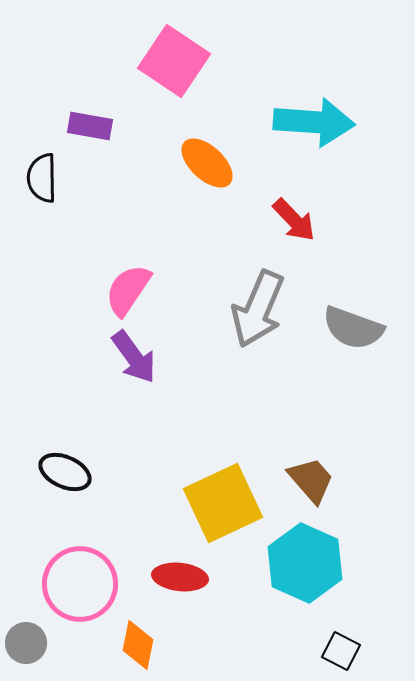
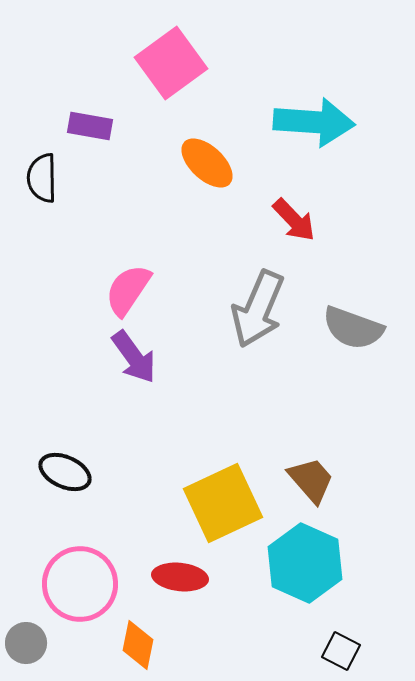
pink square: moved 3 px left, 2 px down; rotated 20 degrees clockwise
